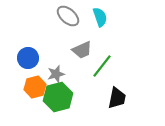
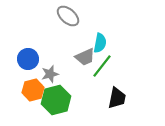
cyan semicircle: moved 26 px down; rotated 30 degrees clockwise
gray trapezoid: moved 3 px right, 7 px down
blue circle: moved 1 px down
gray star: moved 6 px left
orange hexagon: moved 2 px left, 3 px down
green hexagon: moved 2 px left, 3 px down
